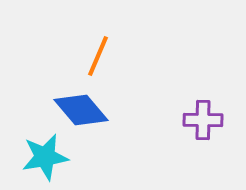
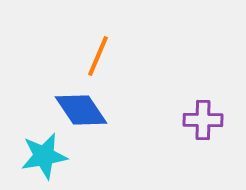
blue diamond: rotated 6 degrees clockwise
cyan star: moved 1 px left, 1 px up
